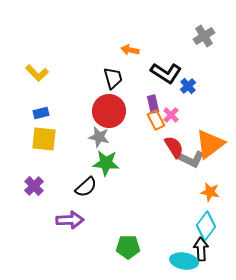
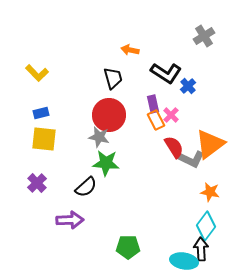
red circle: moved 4 px down
purple cross: moved 3 px right, 3 px up
